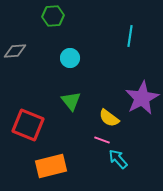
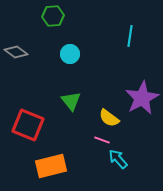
gray diamond: moved 1 px right, 1 px down; rotated 40 degrees clockwise
cyan circle: moved 4 px up
